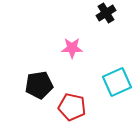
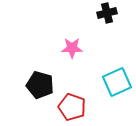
black cross: moved 1 px right; rotated 18 degrees clockwise
black pentagon: moved 1 px right; rotated 24 degrees clockwise
red pentagon: rotated 8 degrees clockwise
